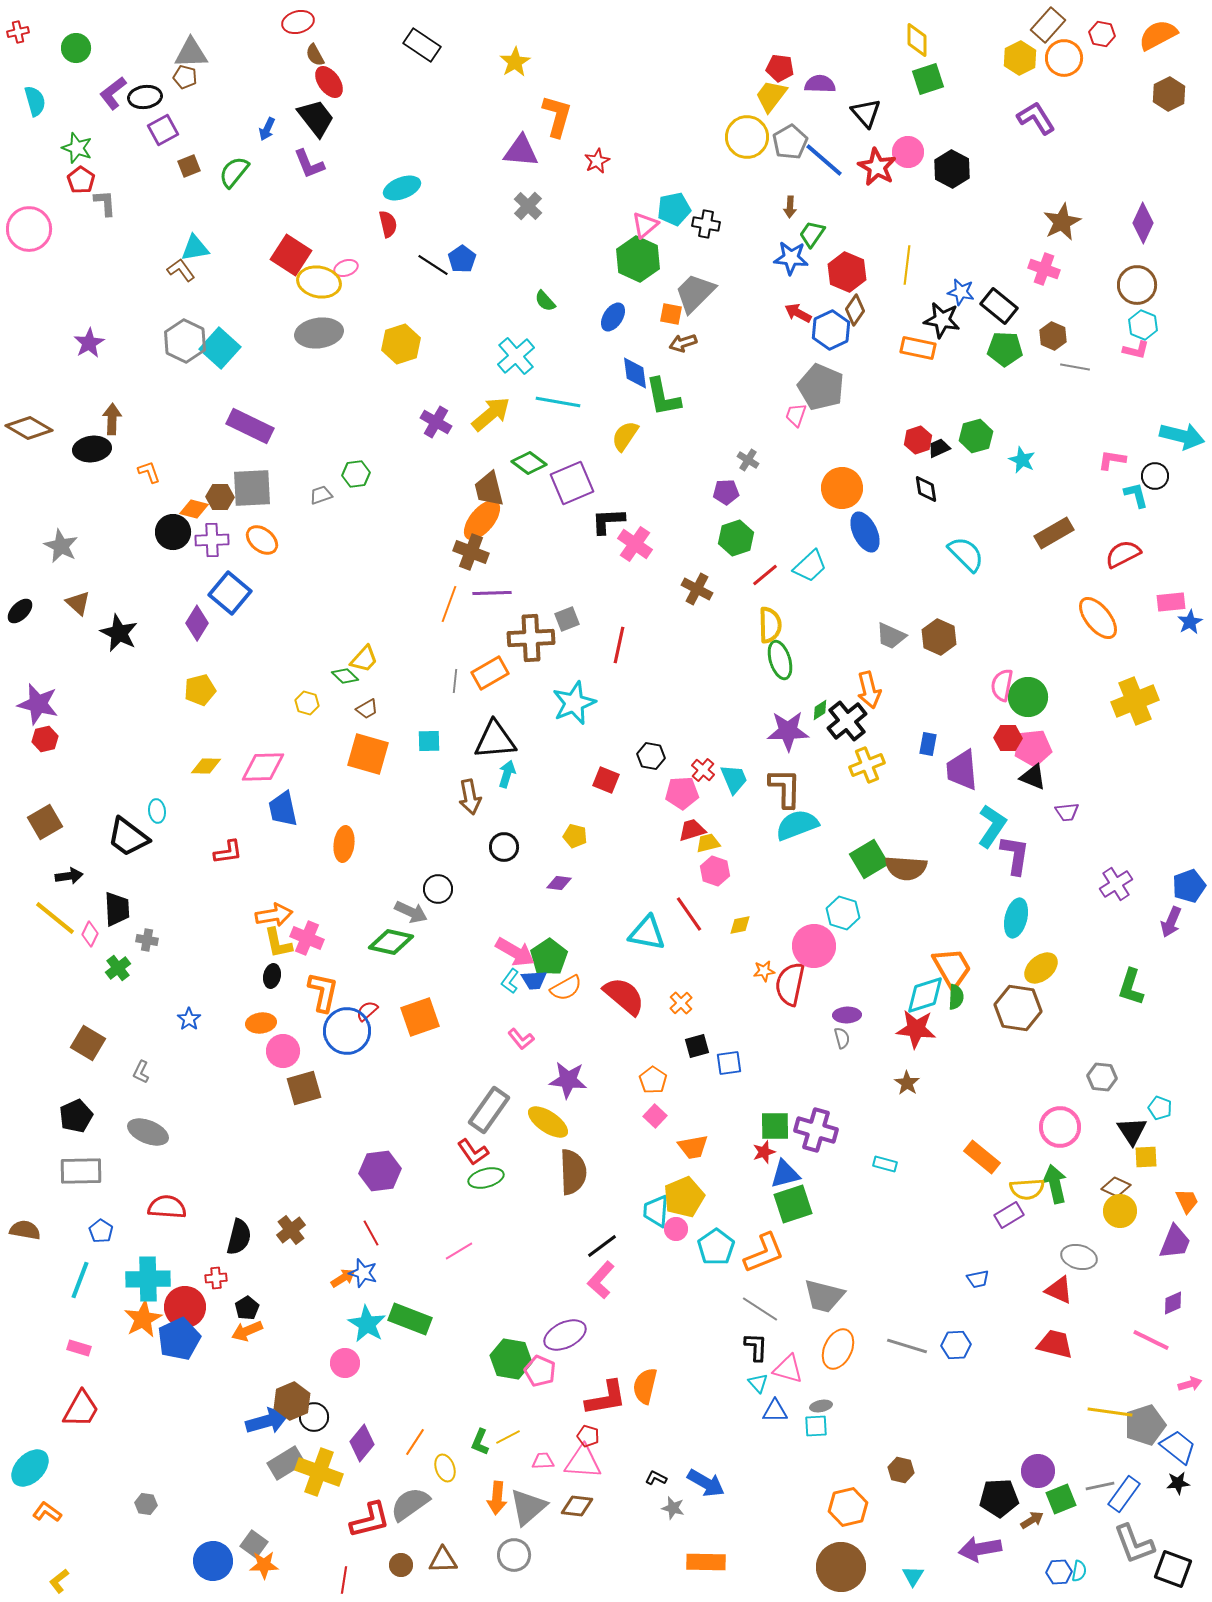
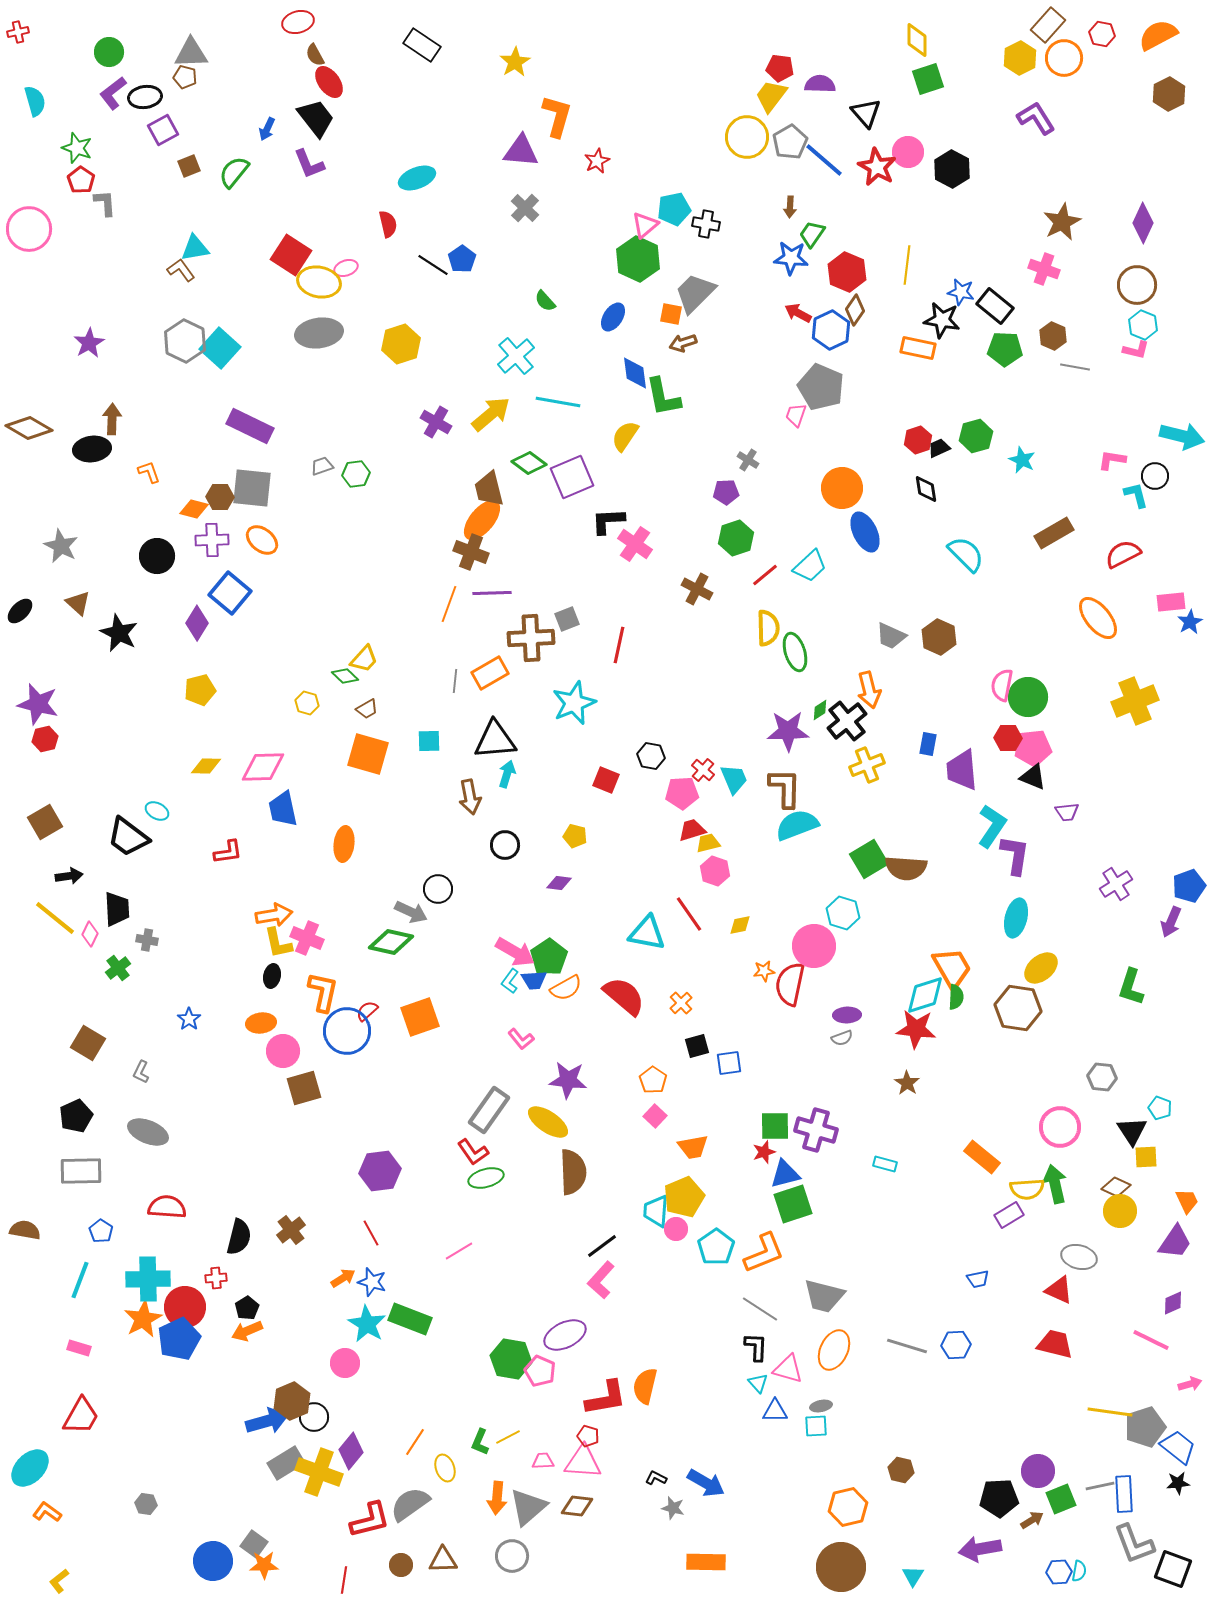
green circle at (76, 48): moved 33 px right, 4 px down
cyan ellipse at (402, 188): moved 15 px right, 10 px up
gray cross at (528, 206): moved 3 px left, 2 px down
black rectangle at (999, 306): moved 4 px left
purple square at (572, 483): moved 6 px up
gray square at (252, 488): rotated 9 degrees clockwise
gray trapezoid at (321, 495): moved 1 px right, 29 px up
black circle at (173, 532): moved 16 px left, 24 px down
yellow semicircle at (770, 625): moved 2 px left, 3 px down
green ellipse at (780, 660): moved 15 px right, 8 px up
cyan ellipse at (157, 811): rotated 55 degrees counterclockwise
black circle at (504, 847): moved 1 px right, 2 px up
gray semicircle at (842, 1038): rotated 85 degrees clockwise
purple trapezoid at (1175, 1242): rotated 12 degrees clockwise
blue star at (363, 1273): moved 9 px right, 9 px down
orange ellipse at (838, 1349): moved 4 px left, 1 px down
red trapezoid at (81, 1409): moved 7 px down
gray pentagon at (1145, 1425): moved 2 px down
purple diamond at (362, 1443): moved 11 px left, 8 px down
blue rectangle at (1124, 1494): rotated 39 degrees counterclockwise
gray circle at (514, 1555): moved 2 px left, 1 px down
